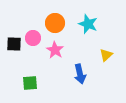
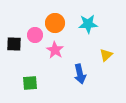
cyan star: rotated 24 degrees counterclockwise
pink circle: moved 2 px right, 3 px up
